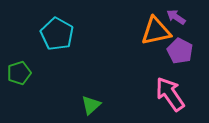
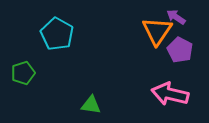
orange triangle: moved 1 px right; rotated 44 degrees counterclockwise
purple pentagon: moved 1 px up
green pentagon: moved 4 px right
pink arrow: rotated 42 degrees counterclockwise
green triangle: rotated 50 degrees clockwise
